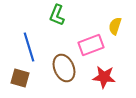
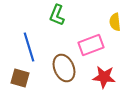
yellow semicircle: moved 4 px up; rotated 24 degrees counterclockwise
